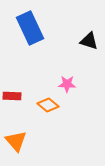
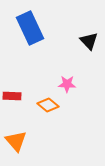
black triangle: rotated 30 degrees clockwise
